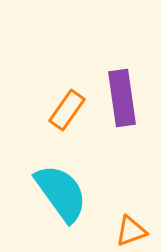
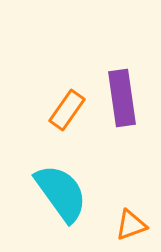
orange triangle: moved 6 px up
